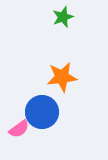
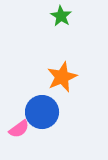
green star: moved 2 px left, 1 px up; rotated 20 degrees counterclockwise
orange star: rotated 16 degrees counterclockwise
